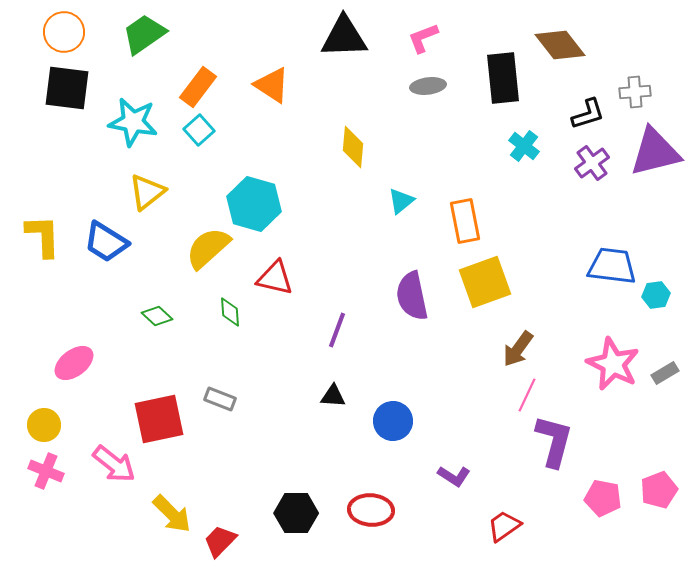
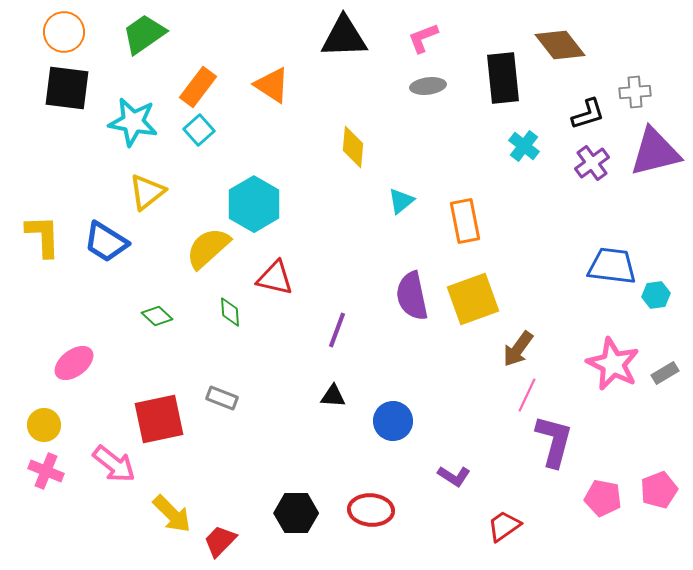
cyan hexagon at (254, 204): rotated 14 degrees clockwise
yellow square at (485, 282): moved 12 px left, 17 px down
gray rectangle at (220, 399): moved 2 px right, 1 px up
